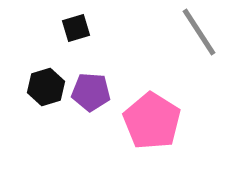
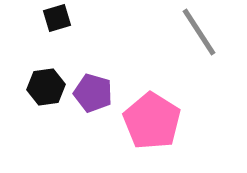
black square: moved 19 px left, 10 px up
black hexagon: rotated 9 degrees clockwise
purple pentagon: moved 2 px right, 1 px down; rotated 12 degrees clockwise
